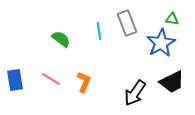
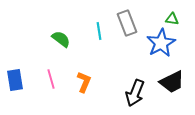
pink line: rotated 42 degrees clockwise
black arrow: rotated 12 degrees counterclockwise
